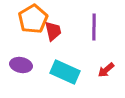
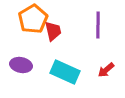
purple line: moved 4 px right, 2 px up
